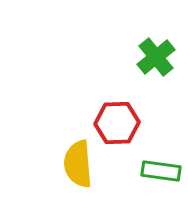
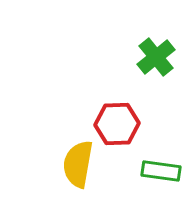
red hexagon: moved 1 px down
yellow semicircle: rotated 15 degrees clockwise
